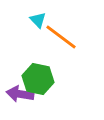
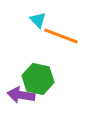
orange line: moved 1 px up; rotated 16 degrees counterclockwise
purple arrow: moved 1 px right, 1 px down
